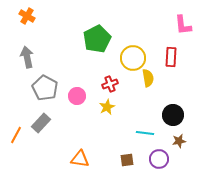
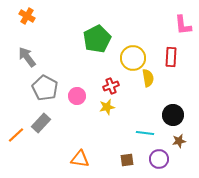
gray arrow: rotated 25 degrees counterclockwise
red cross: moved 1 px right, 2 px down
yellow star: rotated 14 degrees clockwise
orange line: rotated 18 degrees clockwise
